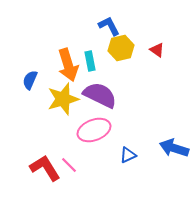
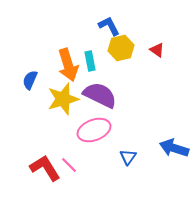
blue triangle: moved 2 px down; rotated 30 degrees counterclockwise
